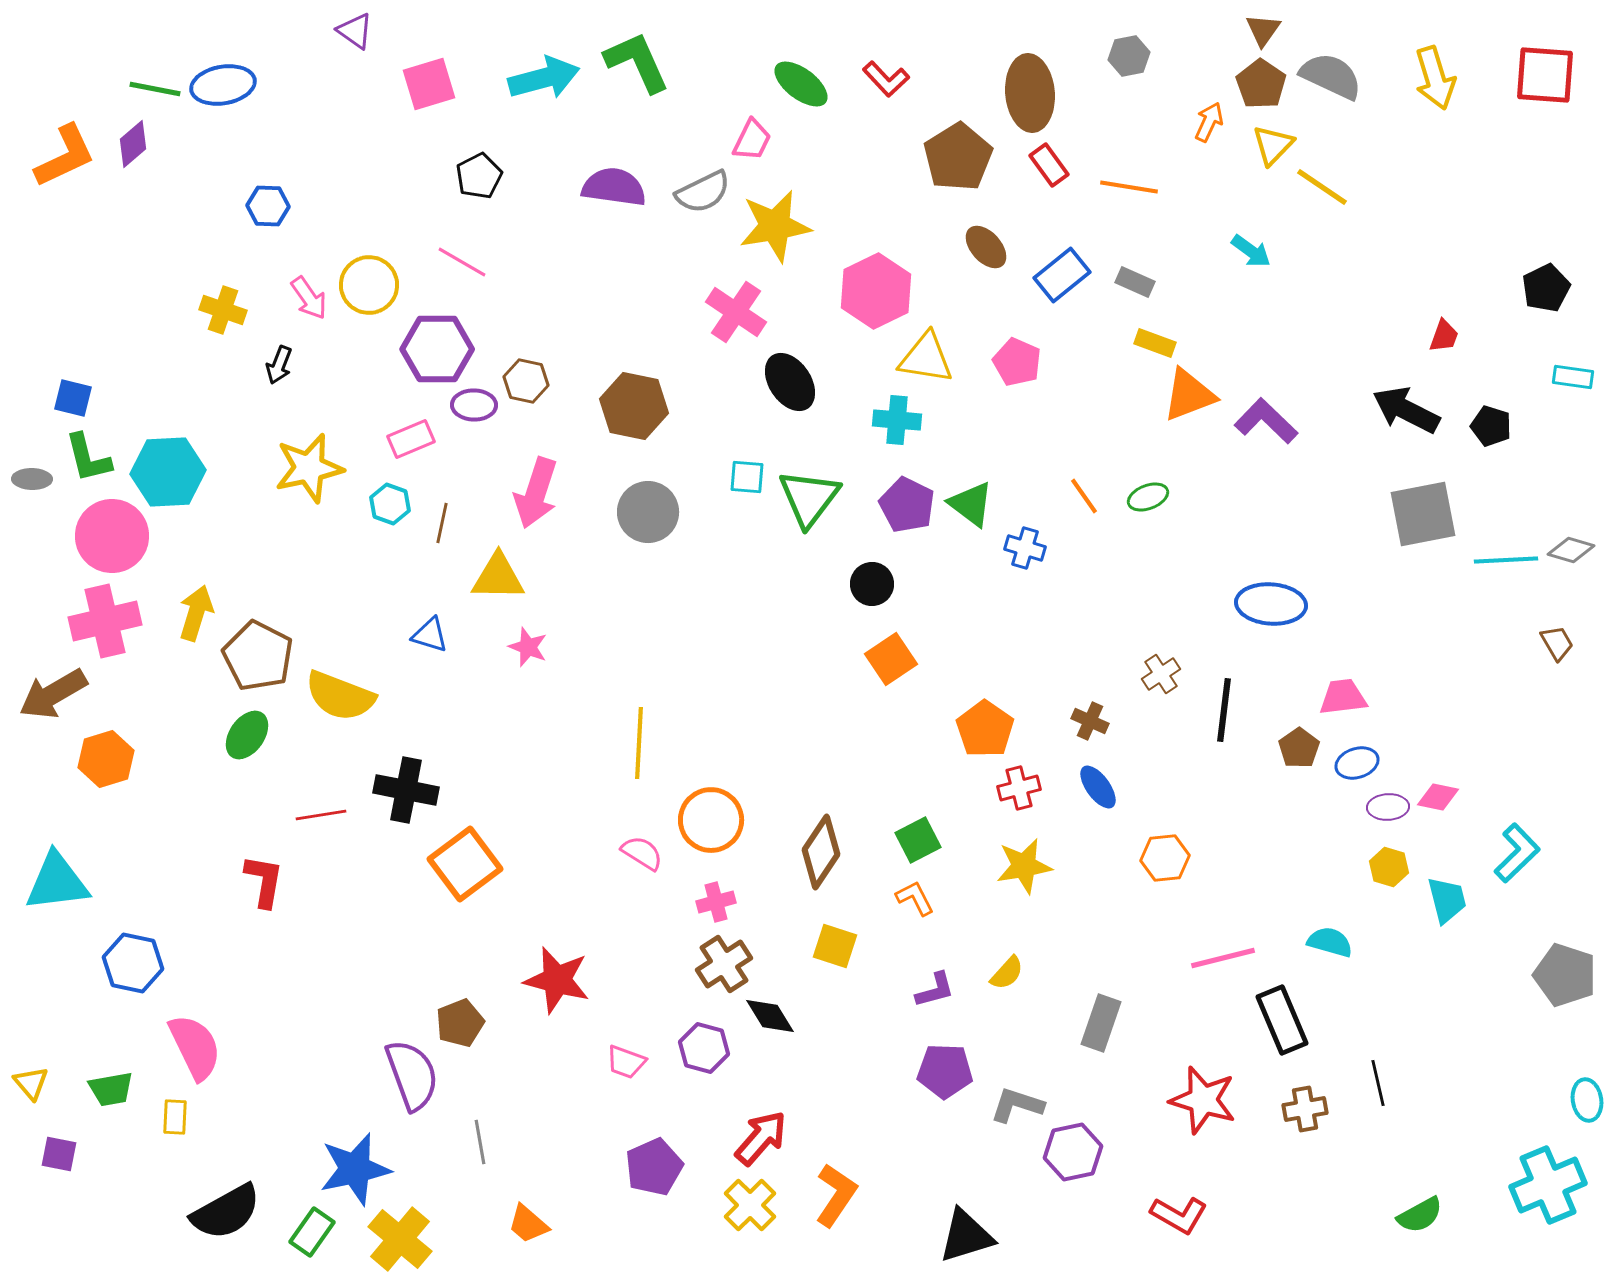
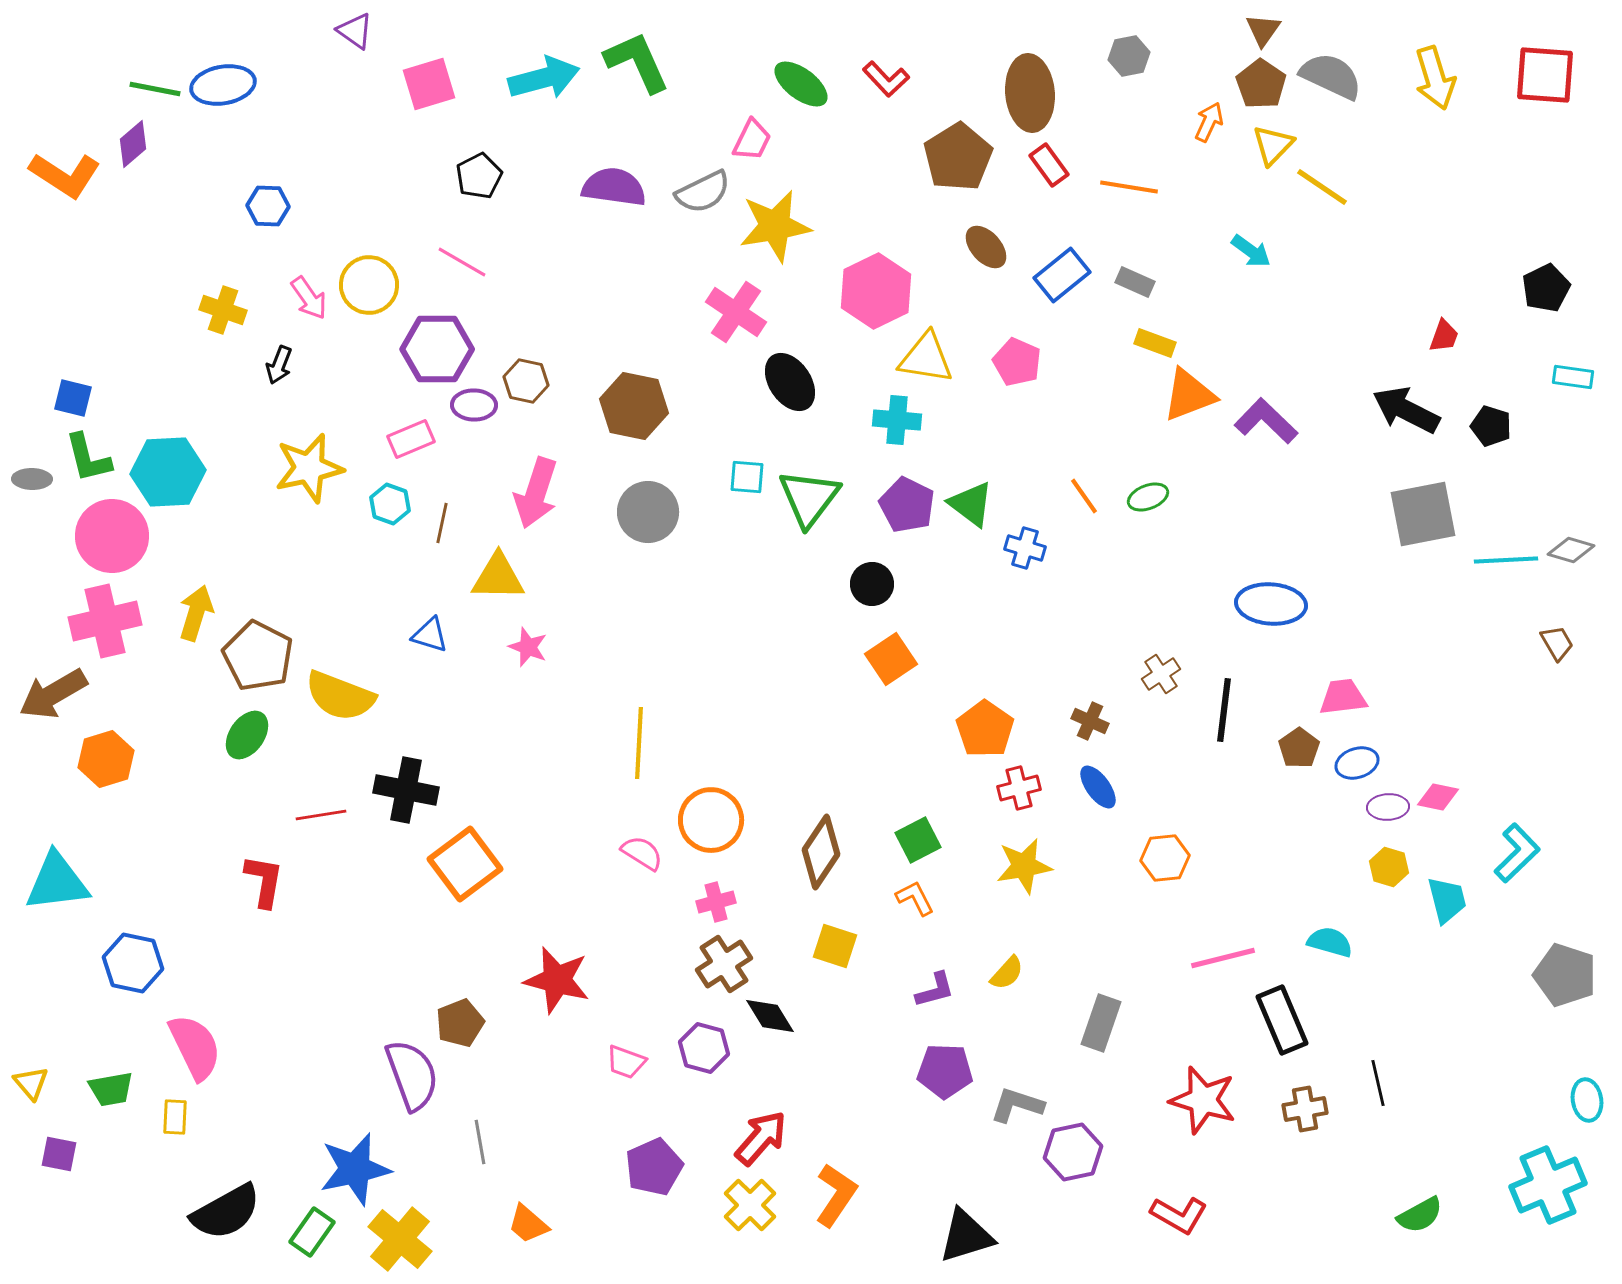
orange L-shape at (65, 156): moved 19 px down; rotated 58 degrees clockwise
